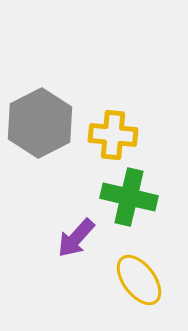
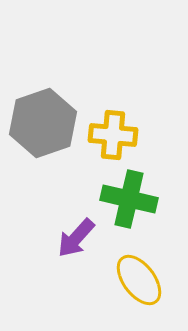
gray hexagon: moved 3 px right; rotated 8 degrees clockwise
green cross: moved 2 px down
